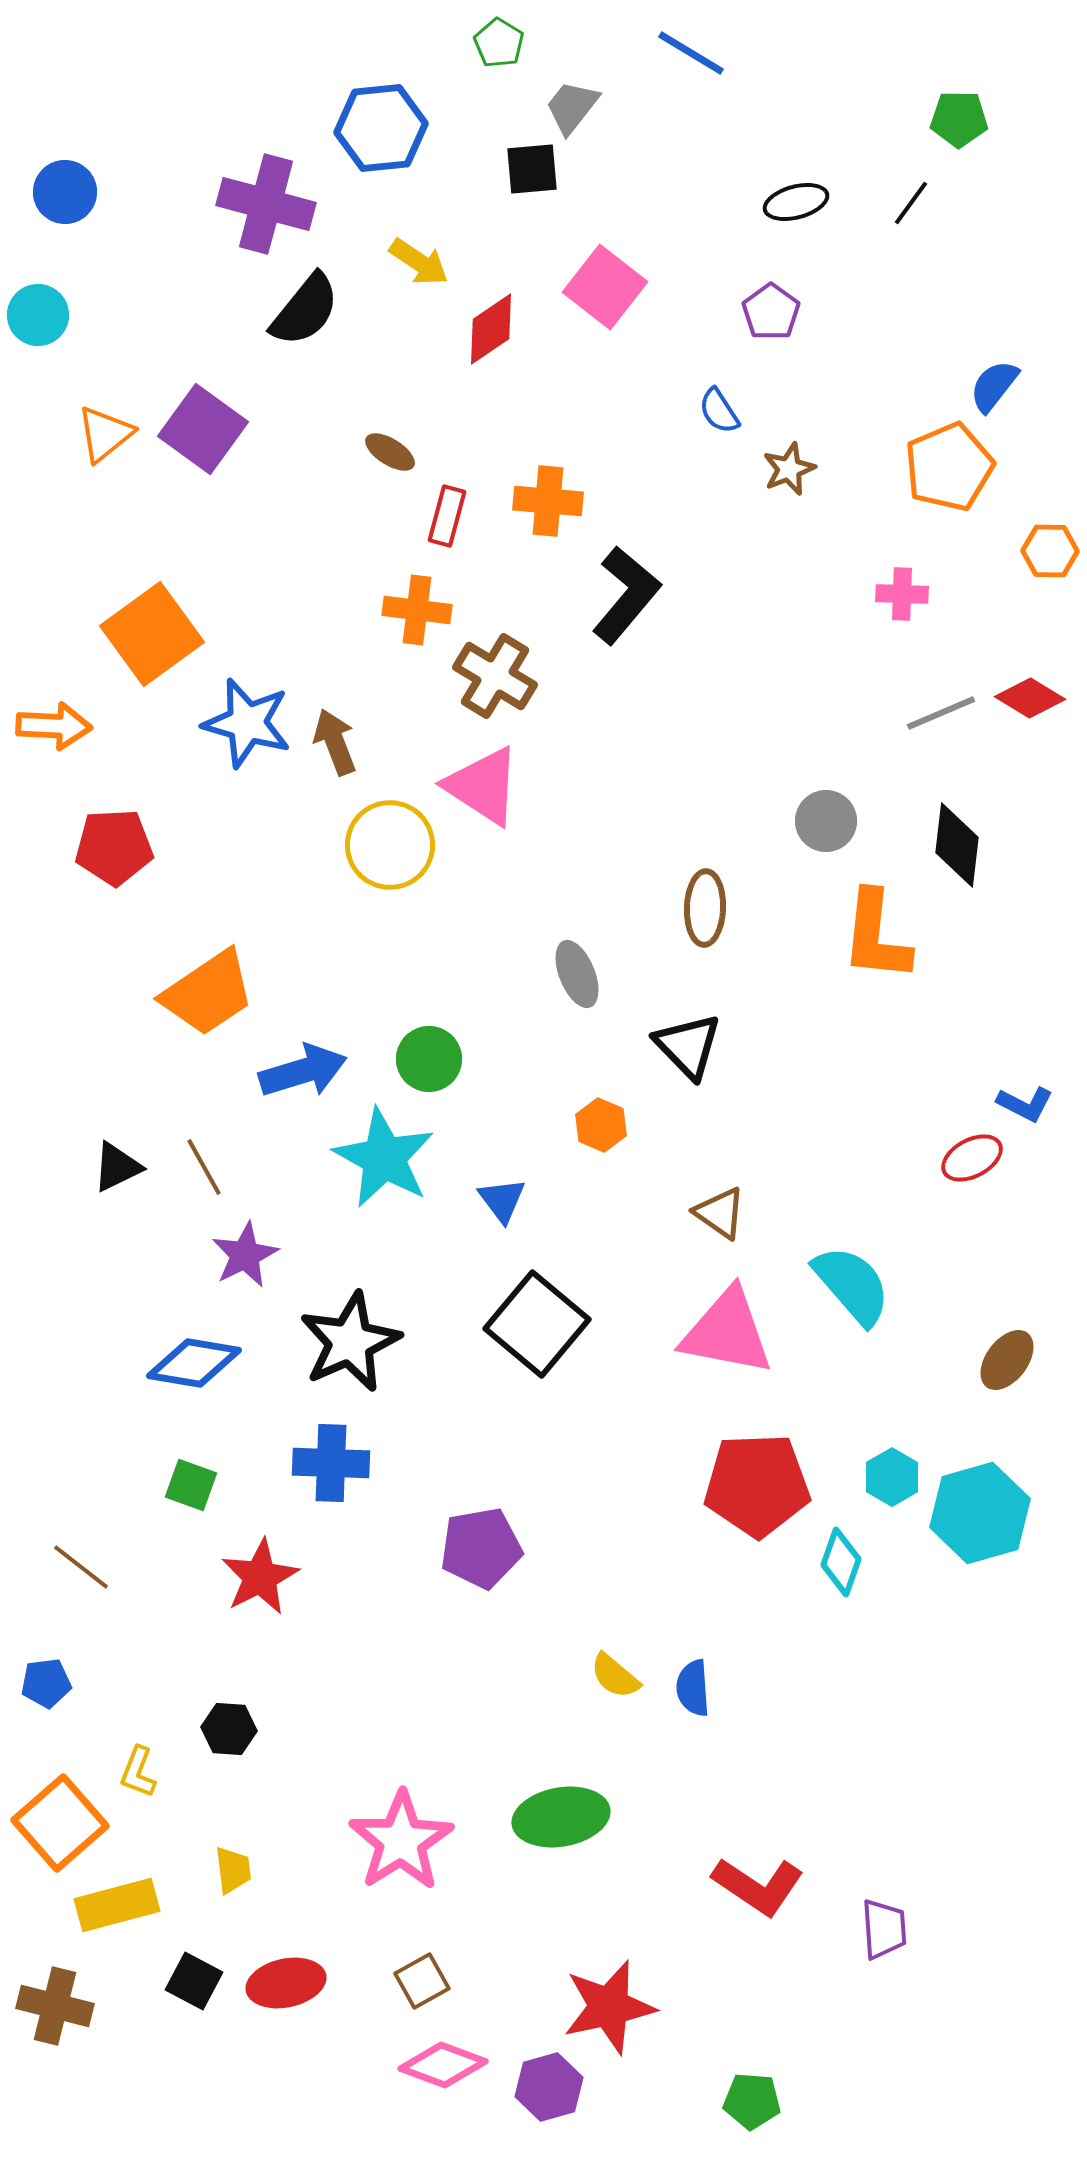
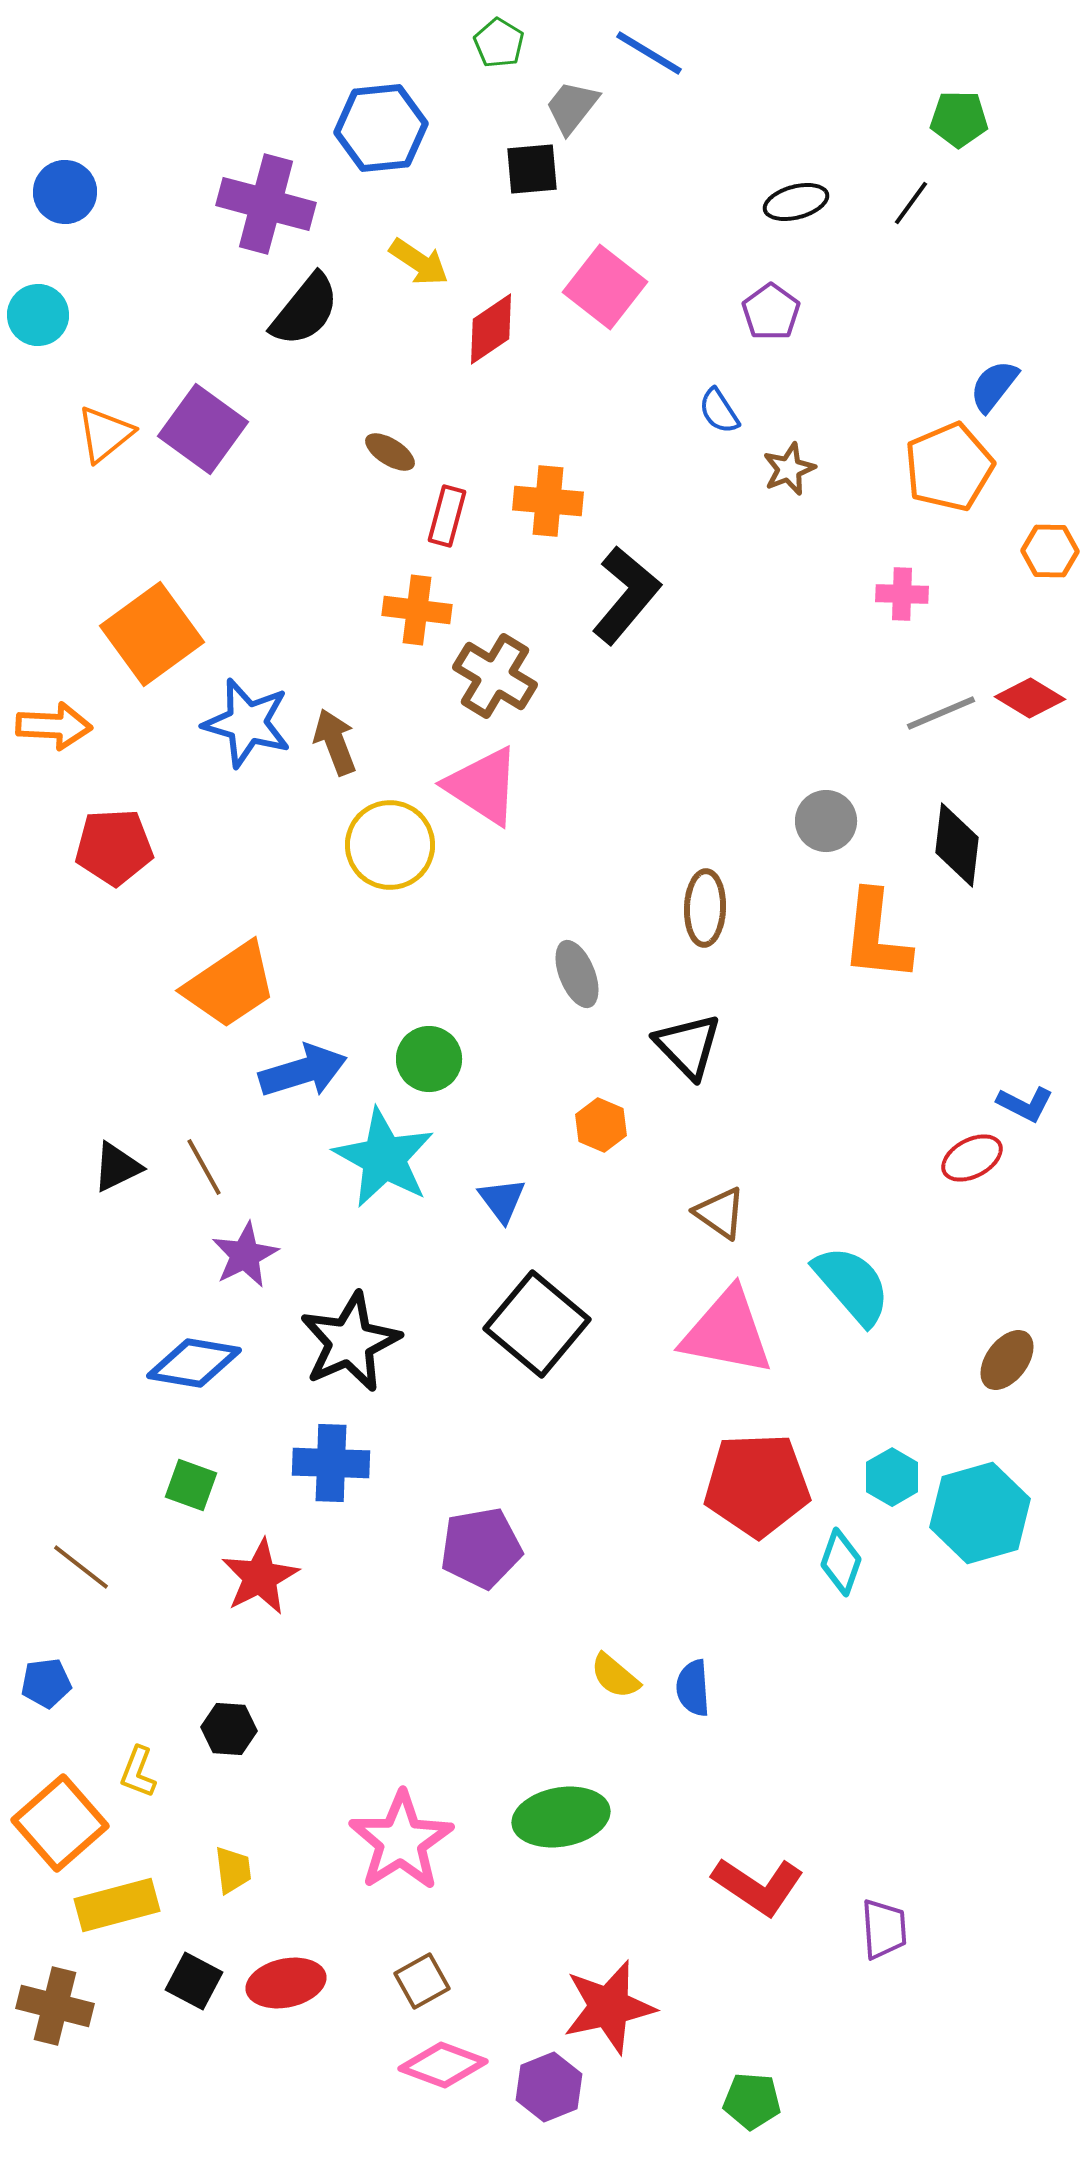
blue line at (691, 53): moved 42 px left
orange trapezoid at (208, 993): moved 22 px right, 8 px up
purple hexagon at (549, 2087): rotated 6 degrees counterclockwise
